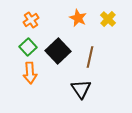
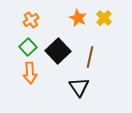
yellow cross: moved 4 px left, 1 px up
black triangle: moved 2 px left, 2 px up
